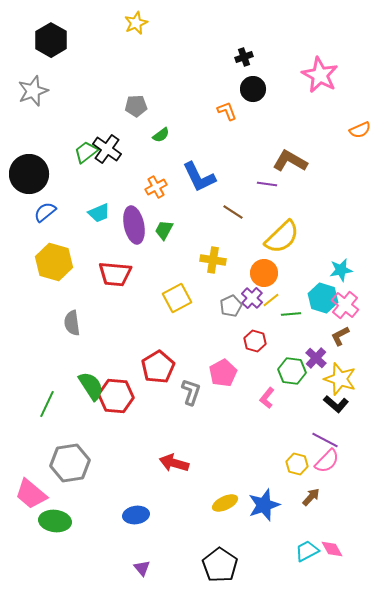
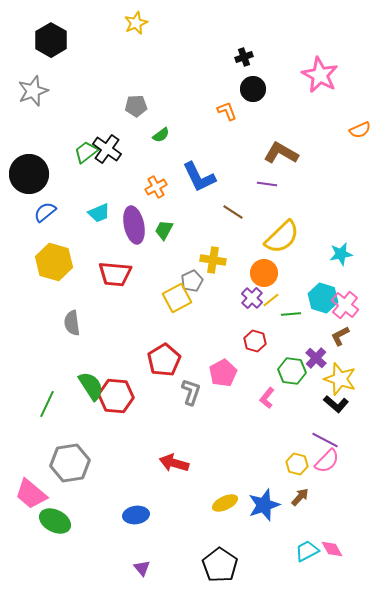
brown L-shape at (290, 161): moved 9 px left, 8 px up
cyan star at (341, 270): moved 16 px up
gray pentagon at (231, 306): moved 39 px left, 25 px up
red pentagon at (158, 367): moved 6 px right, 7 px up
brown arrow at (311, 497): moved 11 px left
green ellipse at (55, 521): rotated 20 degrees clockwise
